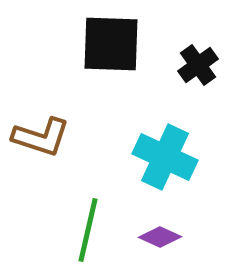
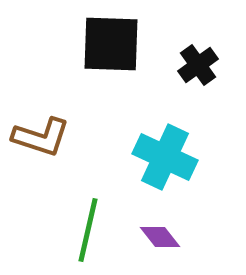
purple diamond: rotated 27 degrees clockwise
